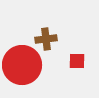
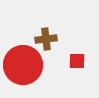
red circle: moved 1 px right
